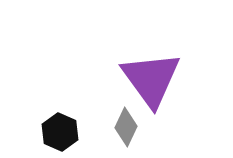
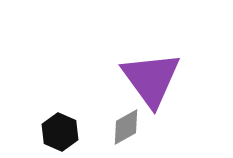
gray diamond: rotated 36 degrees clockwise
